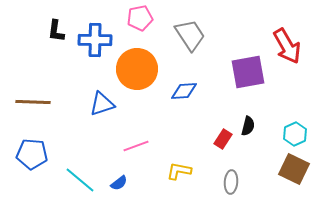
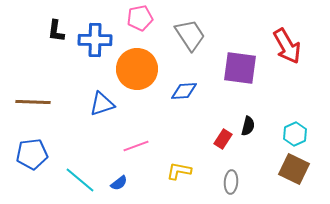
purple square: moved 8 px left, 4 px up; rotated 18 degrees clockwise
blue pentagon: rotated 12 degrees counterclockwise
